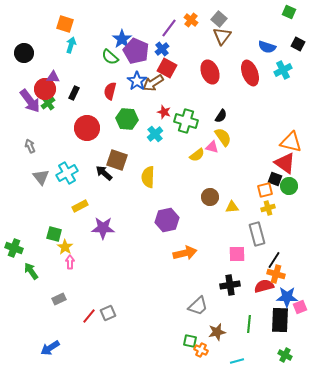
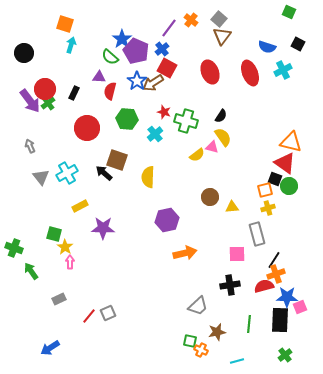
purple triangle at (53, 77): moved 46 px right
orange cross at (276, 274): rotated 36 degrees counterclockwise
green cross at (285, 355): rotated 24 degrees clockwise
